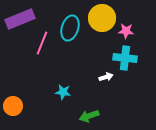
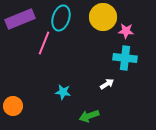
yellow circle: moved 1 px right, 1 px up
cyan ellipse: moved 9 px left, 10 px up
pink line: moved 2 px right
white arrow: moved 1 px right, 7 px down; rotated 16 degrees counterclockwise
